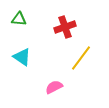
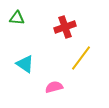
green triangle: moved 2 px left, 1 px up
cyan triangle: moved 3 px right, 7 px down
pink semicircle: rotated 12 degrees clockwise
